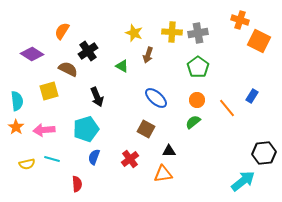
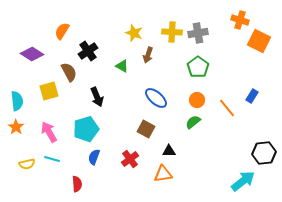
brown semicircle: moved 1 px right, 3 px down; rotated 36 degrees clockwise
pink arrow: moved 5 px right, 2 px down; rotated 65 degrees clockwise
